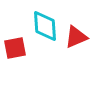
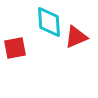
cyan diamond: moved 4 px right, 4 px up
